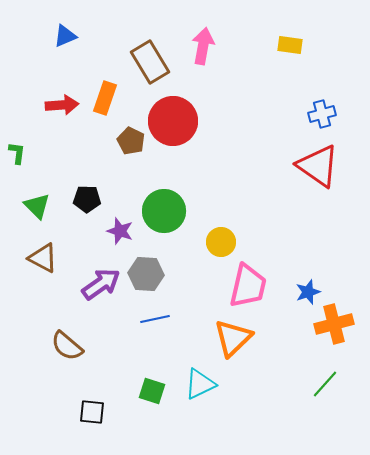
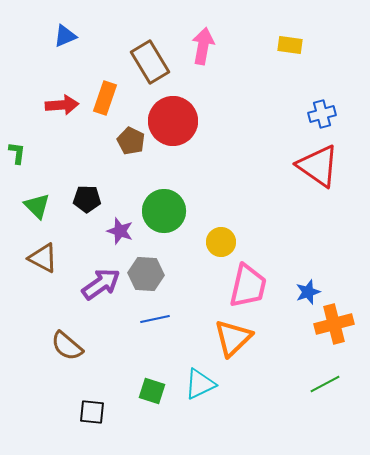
green line: rotated 20 degrees clockwise
